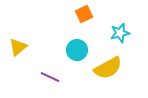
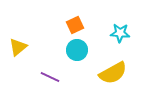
orange square: moved 9 px left, 11 px down
cyan star: rotated 18 degrees clockwise
yellow semicircle: moved 5 px right, 5 px down
